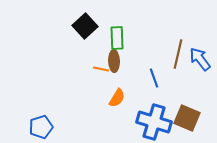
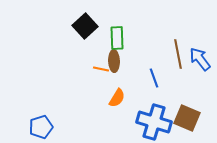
brown line: rotated 24 degrees counterclockwise
